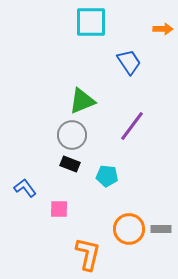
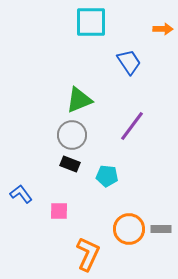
green triangle: moved 3 px left, 1 px up
blue L-shape: moved 4 px left, 6 px down
pink square: moved 2 px down
orange L-shape: rotated 12 degrees clockwise
